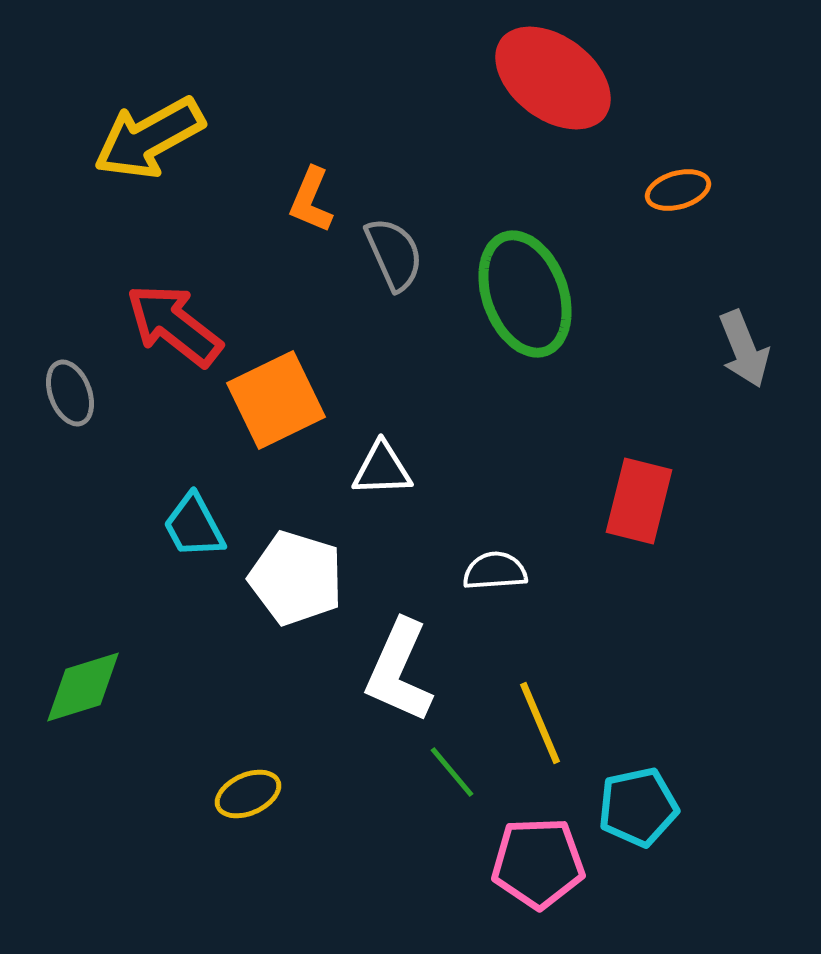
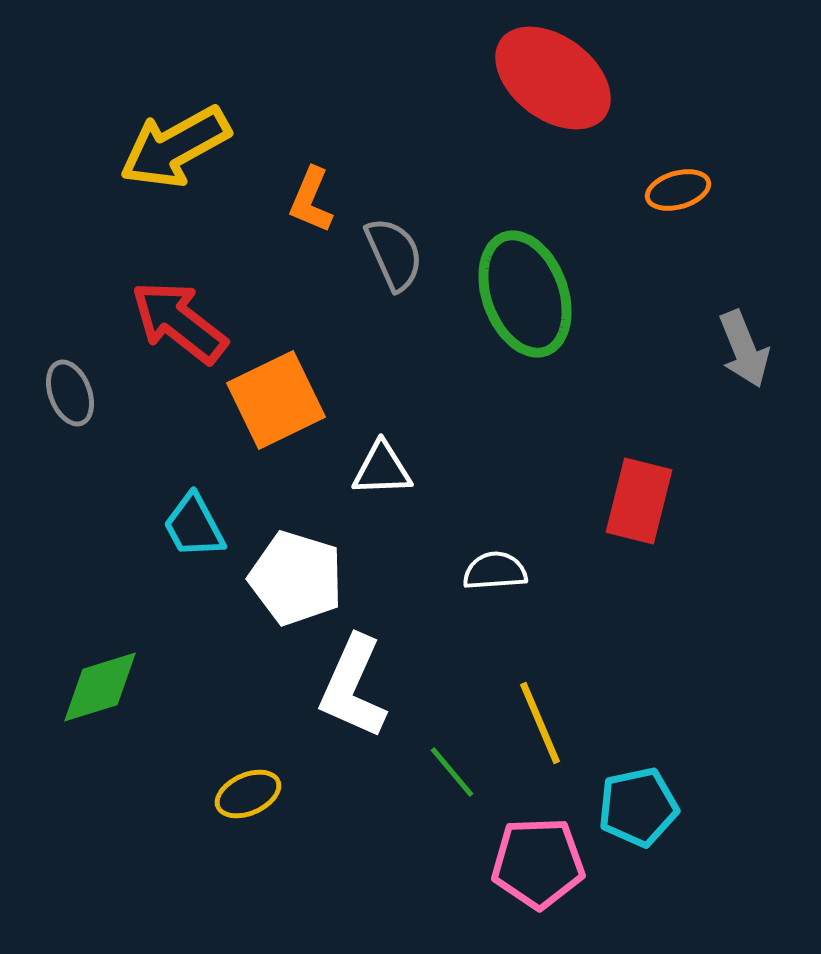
yellow arrow: moved 26 px right, 9 px down
red arrow: moved 5 px right, 3 px up
white L-shape: moved 46 px left, 16 px down
green diamond: moved 17 px right
